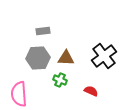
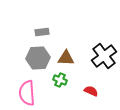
gray rectangle: moved 1 px left, 1 px down
pink semicircle: moved 8 px right, 1 px up
